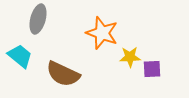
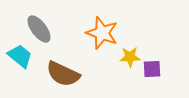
gray ellipse: moved 1 px right, 10 px down; rotated 52 degrees counterclockwise
